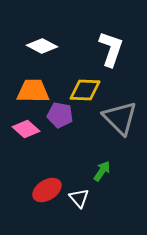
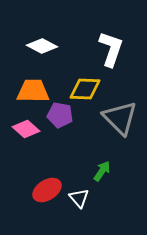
yellow diamond: moved 1 px up
